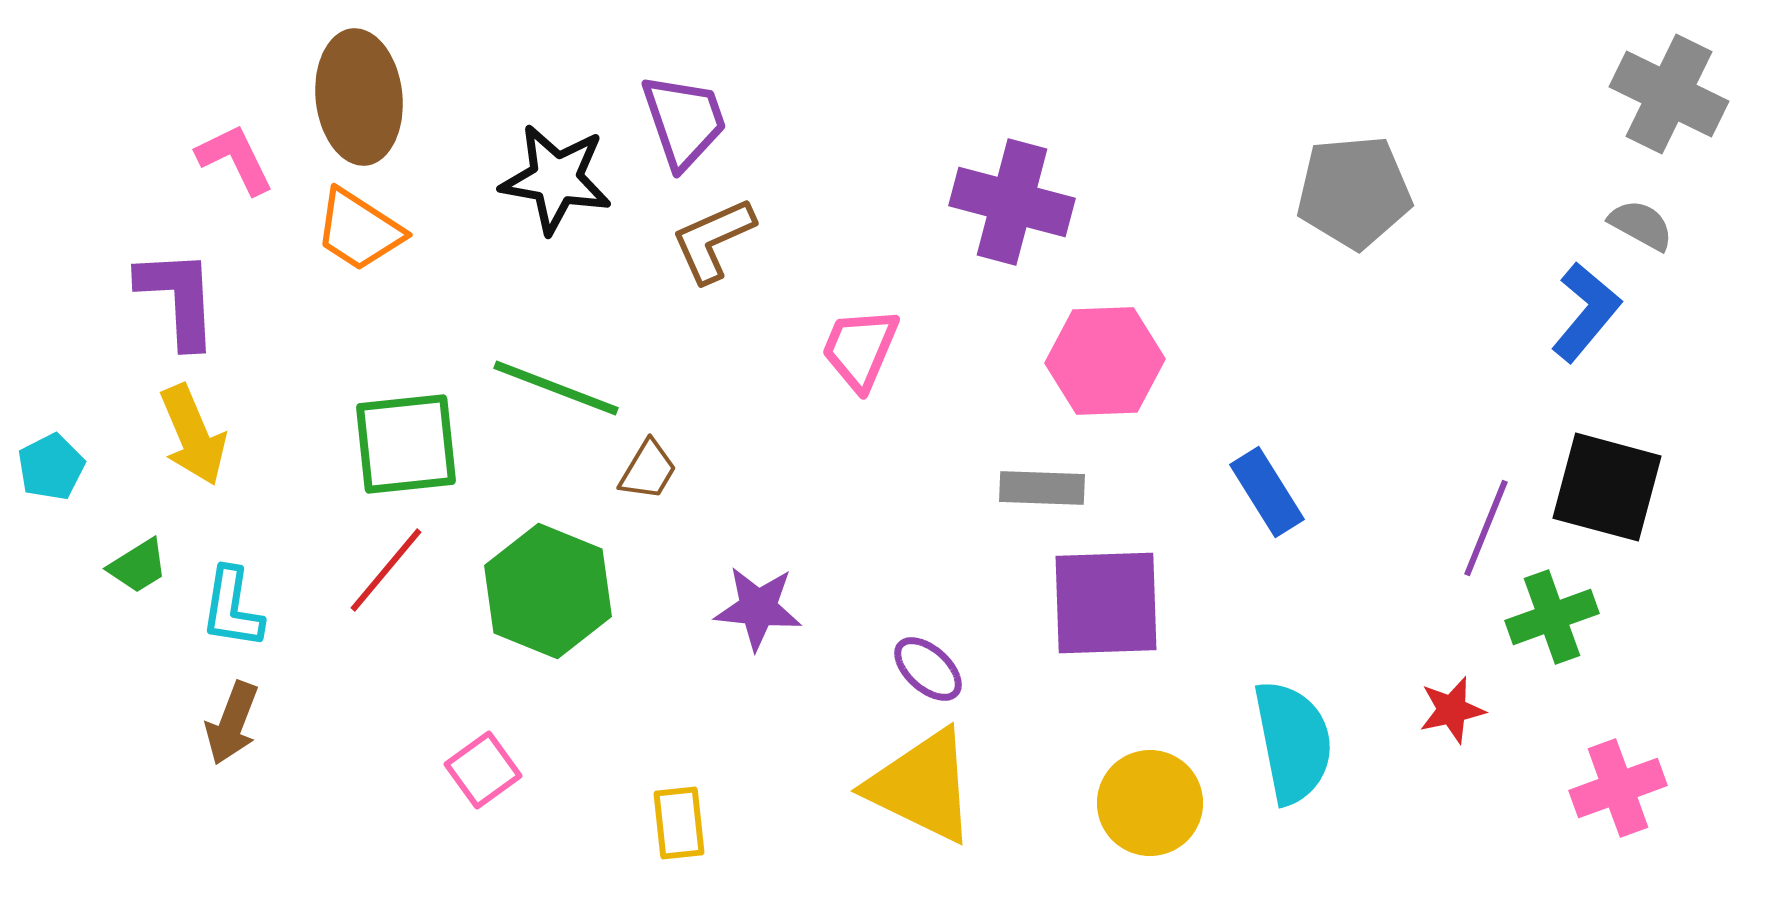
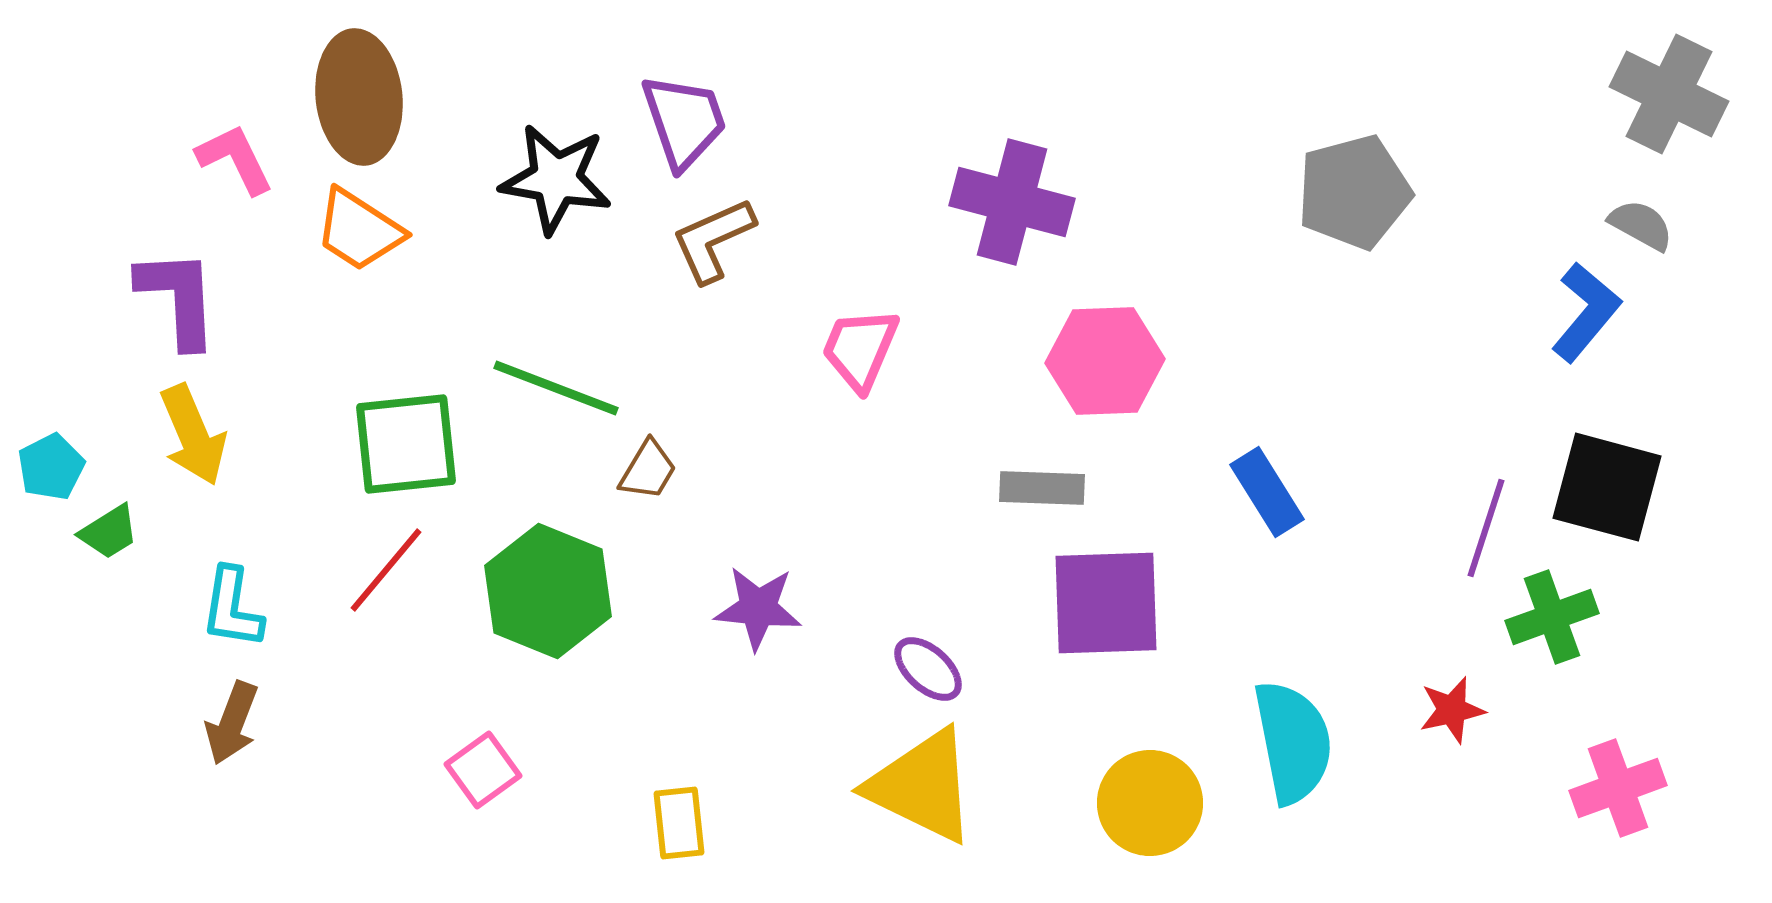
gray pentagon: rotated 10 degrees counterclockwise
purple line: rotated 4 degrees counterclockwise
green trapezoid: moved 29 px left, 34 px up
